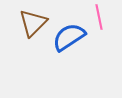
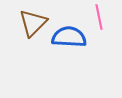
blue semicircle: rotated 36 degrees clockwise
